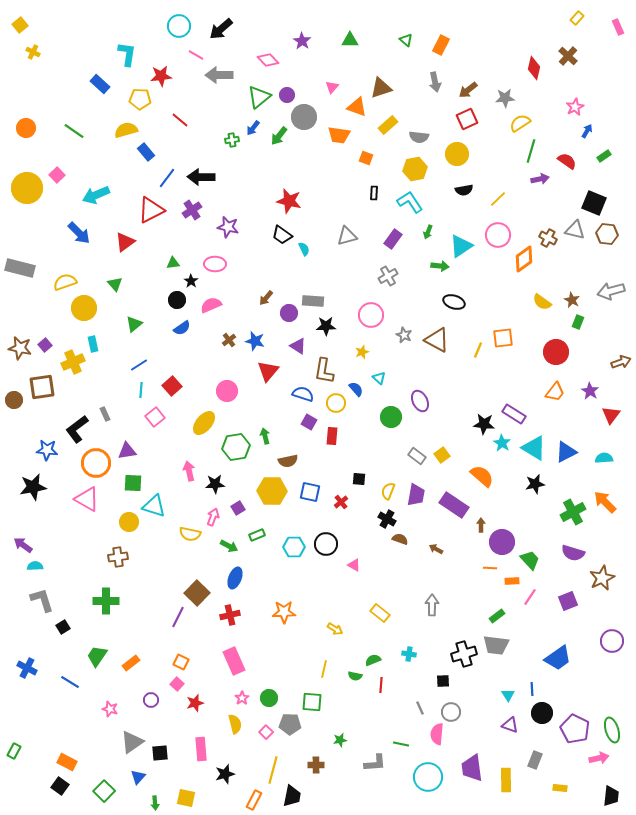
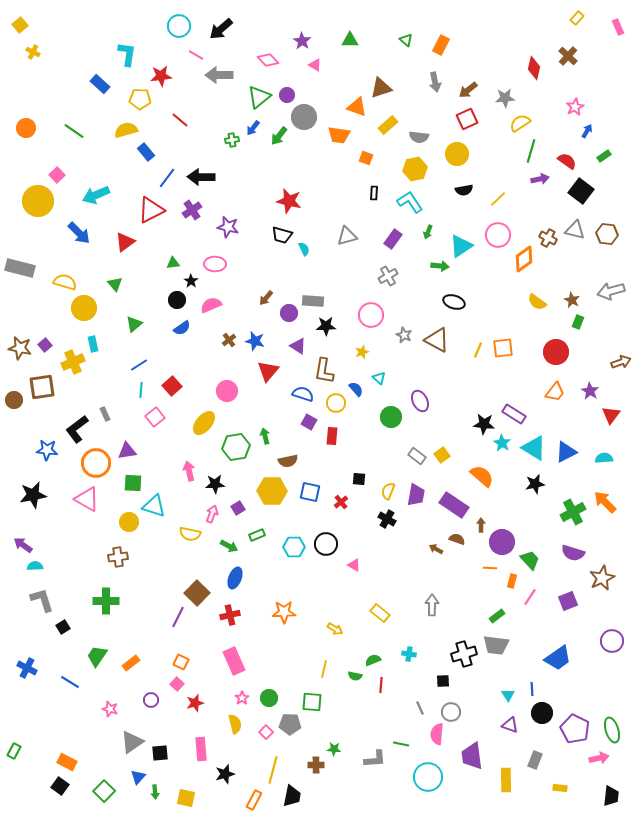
pink triangle at (332, 87): moved 17 px left, 22 px up; rotated 40 degrees counterclockwise
yellow circle at (27, 188): moved 11 px right, 13 px down
black square at (594, 203): moved 13 px left, 12 px up; rotated 15 degrees clockwise
black trapezoid at (282, 235): rotated 20 degrees counterclockwise
yellow semicircle at (65, 282): rotated 35 degrees clockwise
yellow semicircle at (542, 302): moved 5 px left
orange square at (503, 338): moved 10 px down
black star at (33, 487): moved 8 px down
pink arrow at (213, 517): moved 1 px left, 3 px up
brown semicircle at (400, 539): moved 57 px right
orange rectangle at (512, 581): rotated 72 degrees counterclockwise
green star at (340, 740): moved 6 px left, 9 px down; rotated 16 degrees clockwise
gray L-shape at (375, 763): moved 4 px up
purple trapezoid at (472, 768): moved 12 px up
green arrow at (155, 803): moved 11 px up
